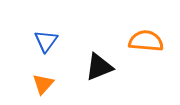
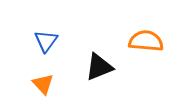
orange triangle: rotated 25 degrees counterclockwise
